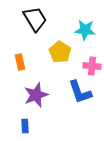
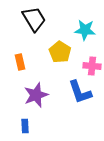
black trapezoid: moved 1 px left
